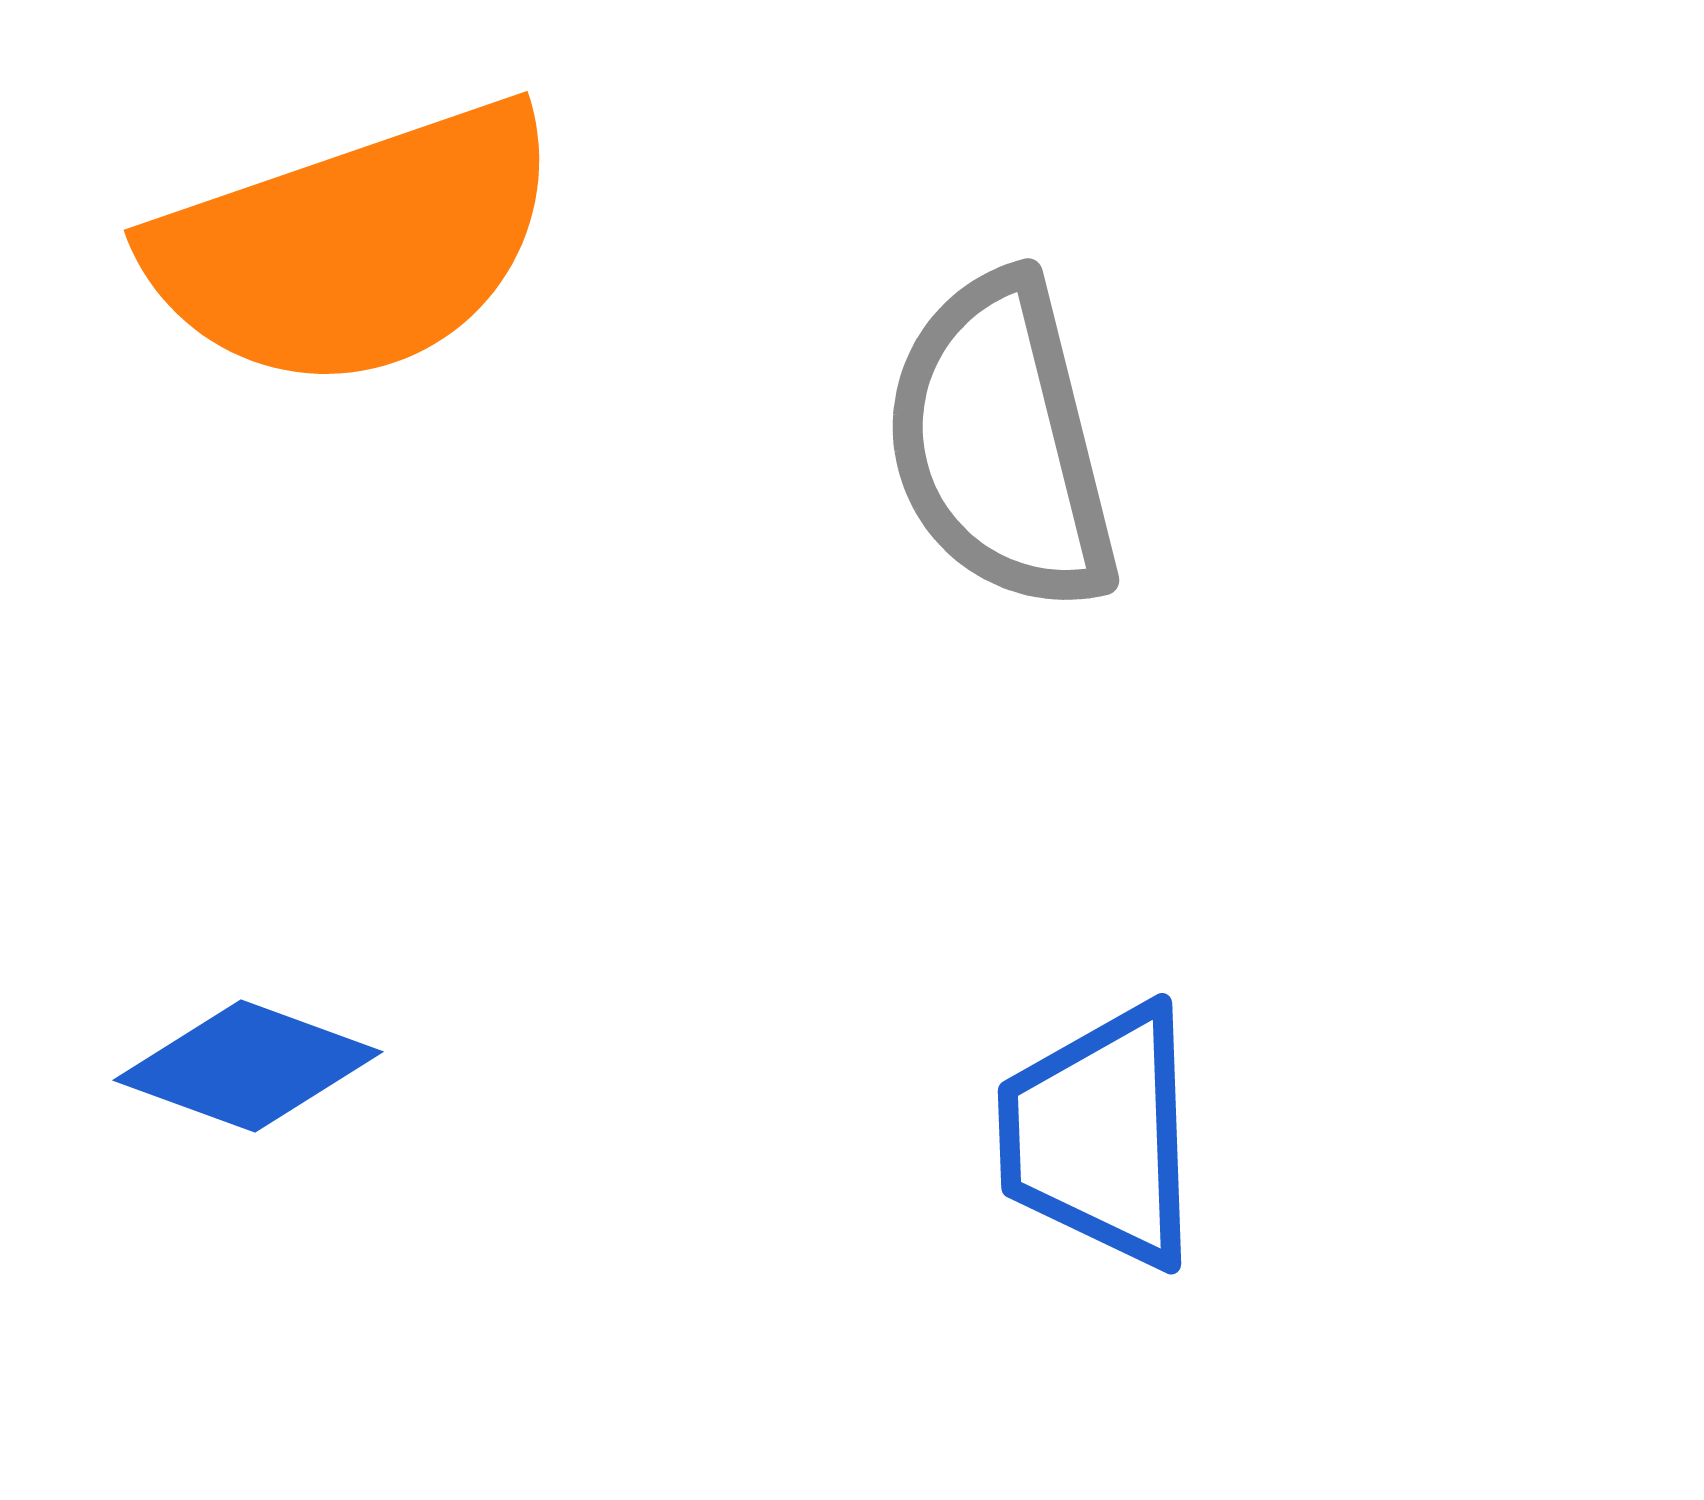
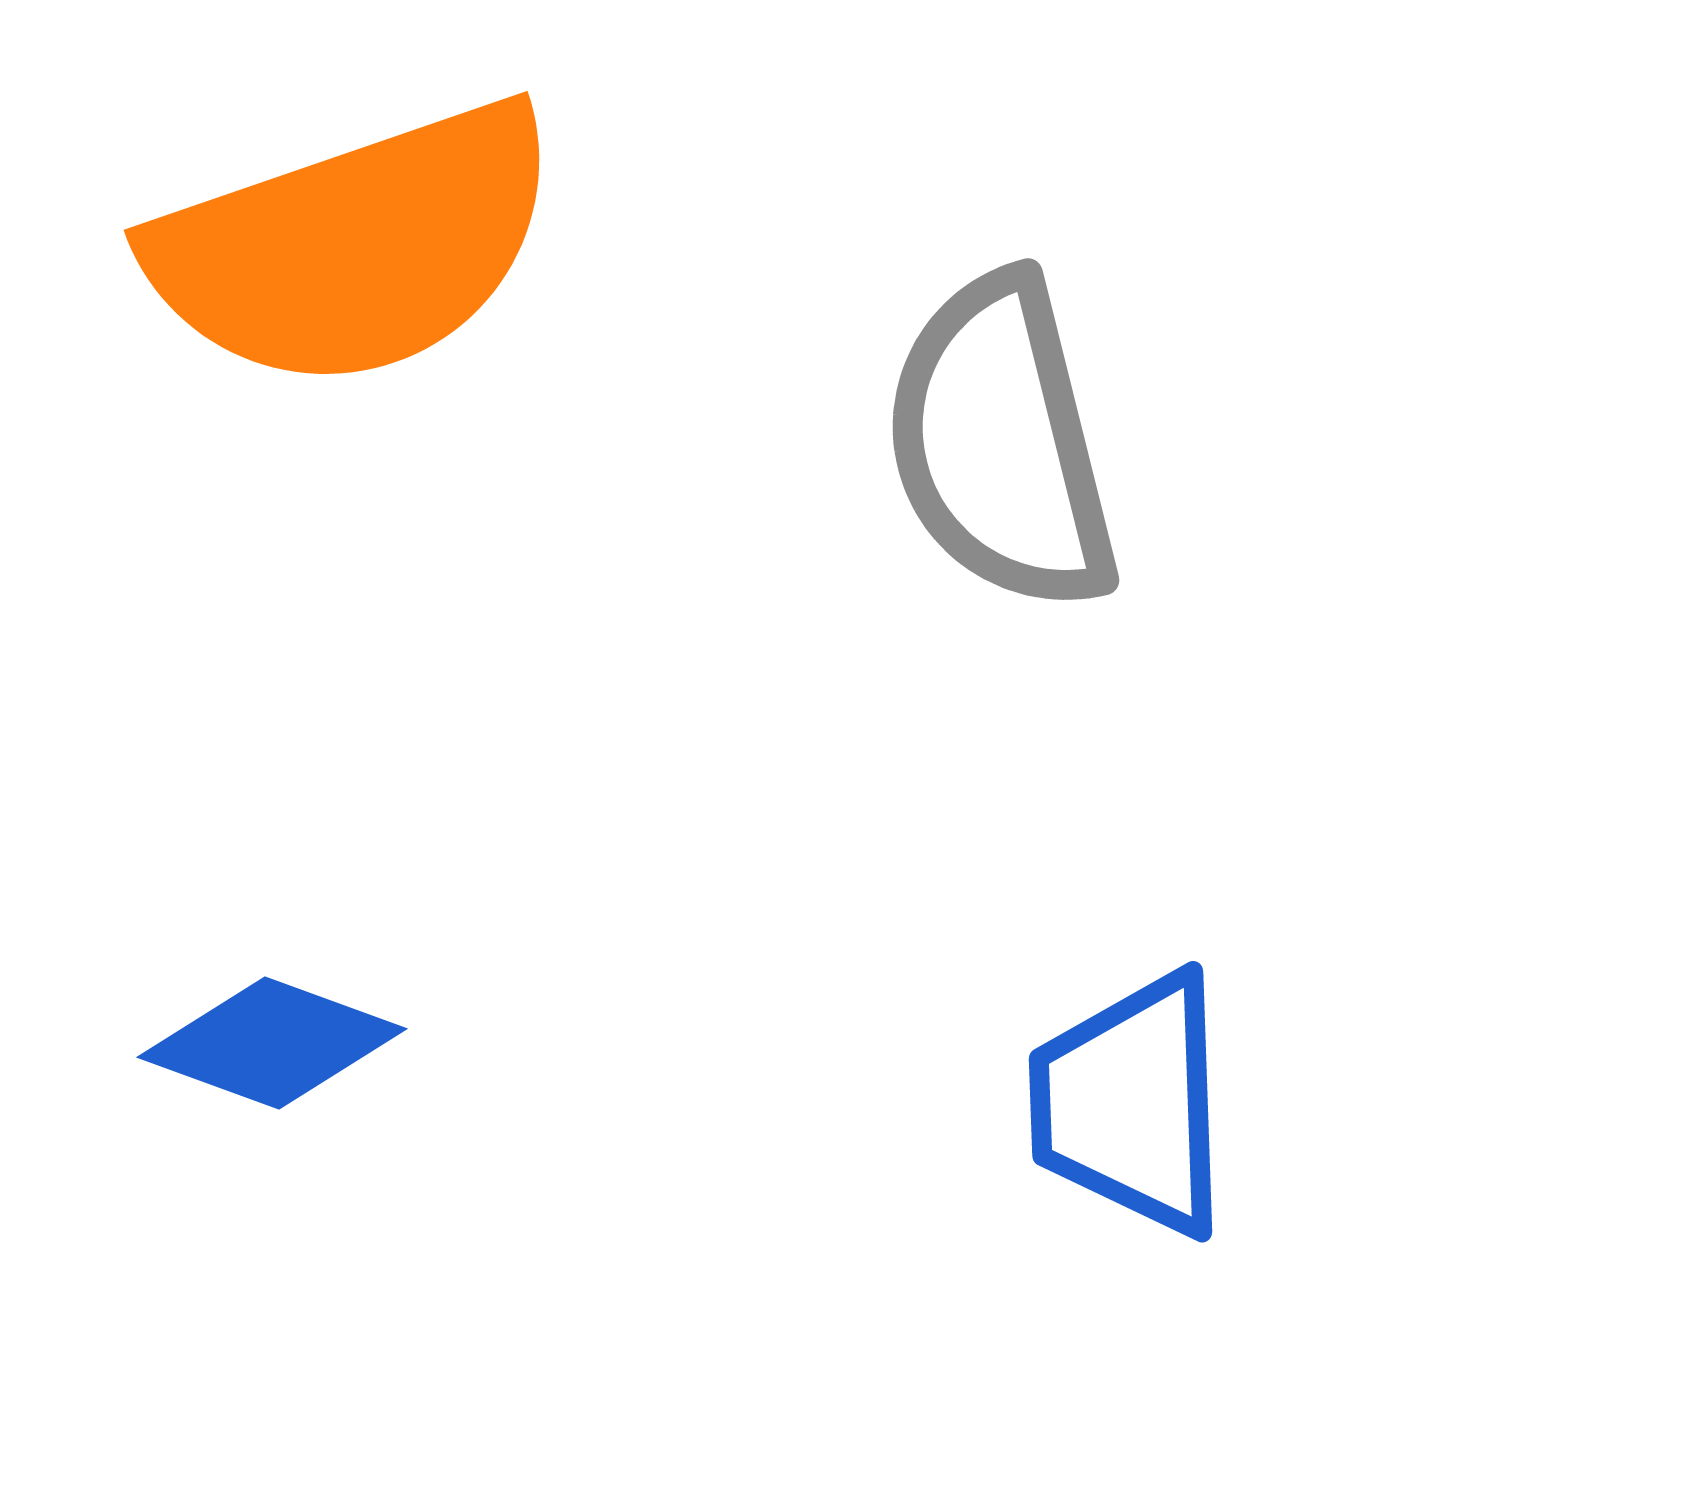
blue diamond: moved 24 px right, 23 px up
blue trapezoid: moved 31 px right, 32 px up
